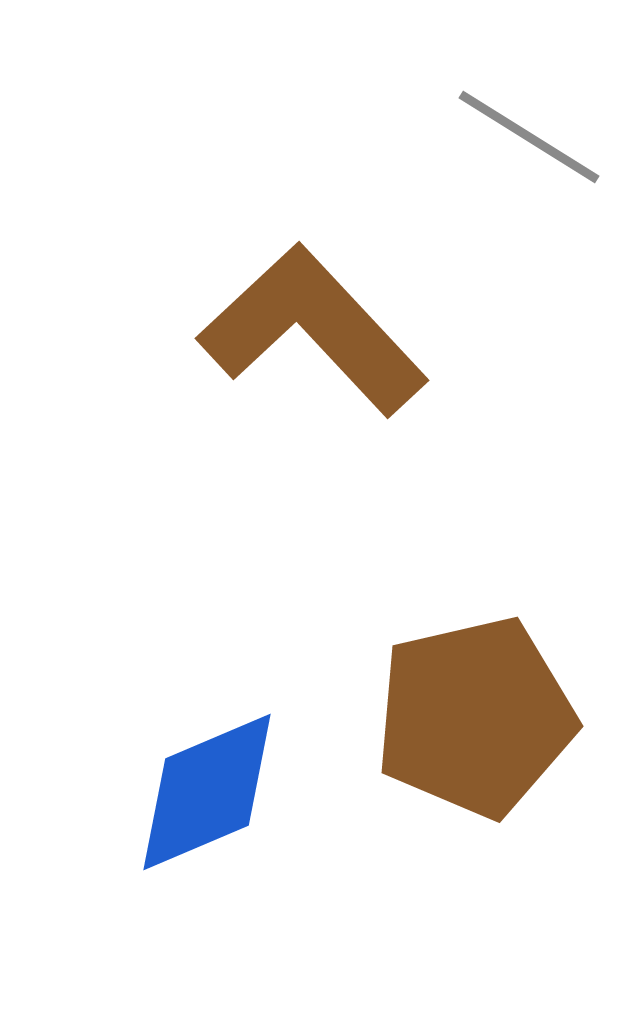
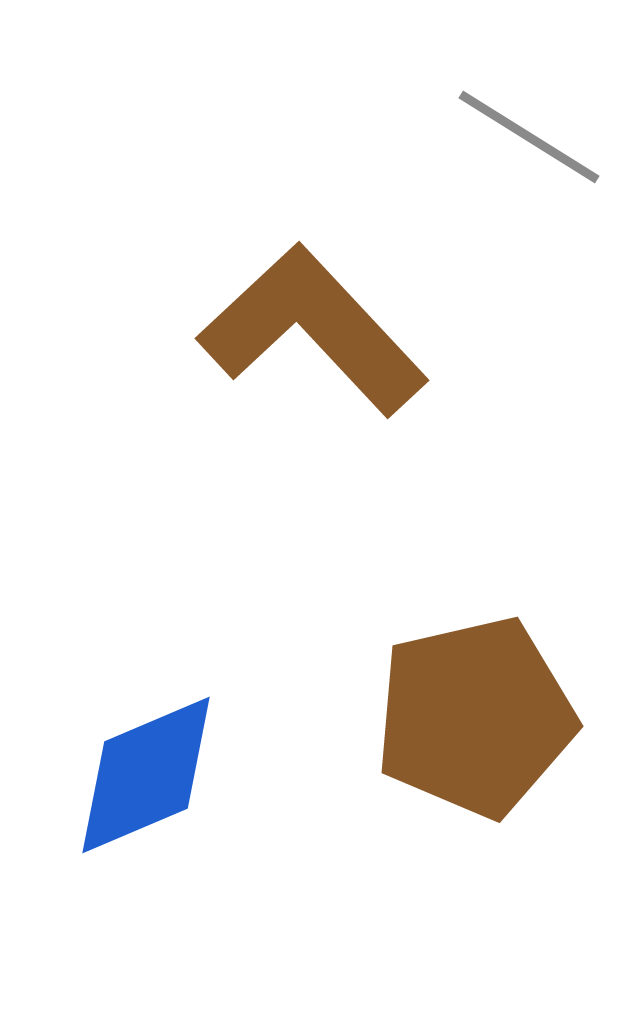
blue diamond: moved 61 px left, 17 px up
